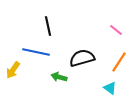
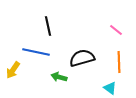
orange line: rotated 35 degrees counterclockwise
